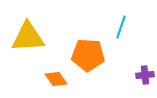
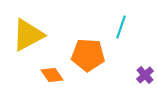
yellow triangle: moved 2 px up; rotated 24 degrees counterclockwise
purple cross: rotated 36 degrees counterclockwise
orange diamond: moved 4 px left, 4 px up
